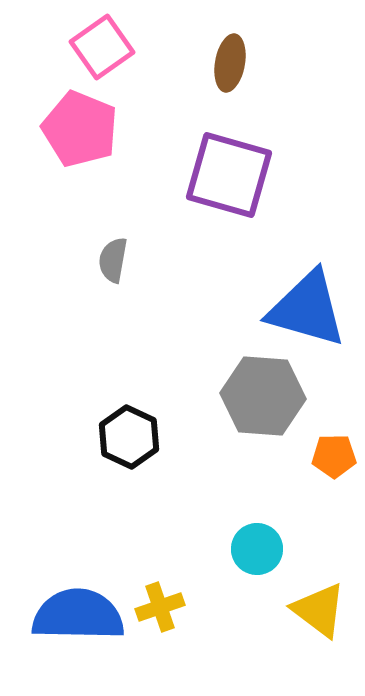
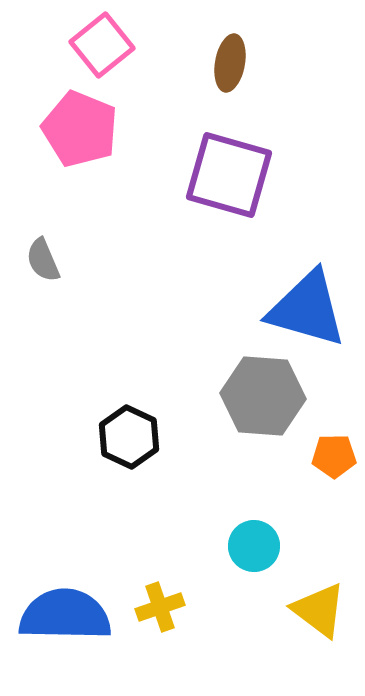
pink square: moved 2 px up; rotated 4 degrees counterclockwise
gray semicircle: moved 70 px left; rotated 33 degrees counterclockwise
cyan circle: moved 3 px left, 3 px up
blue semicircle: moved 13 px left
